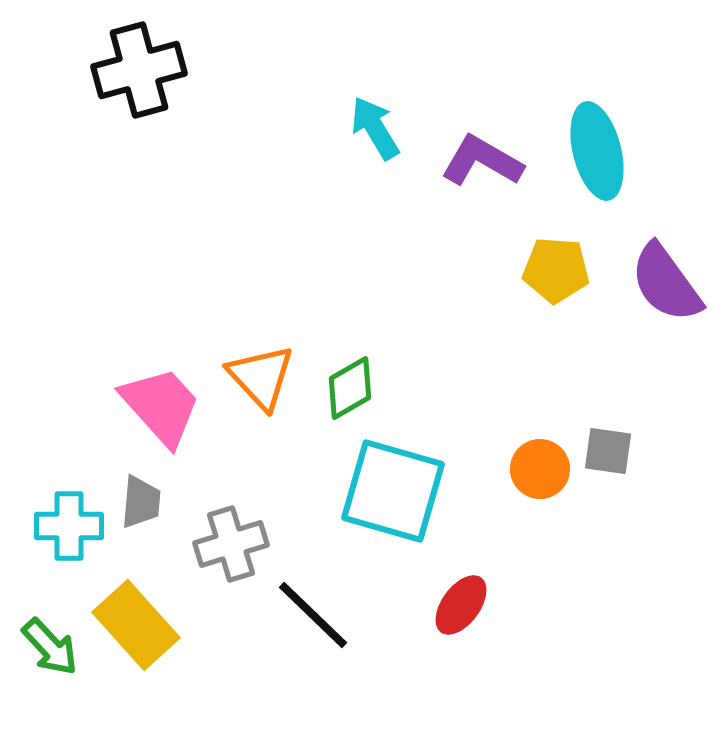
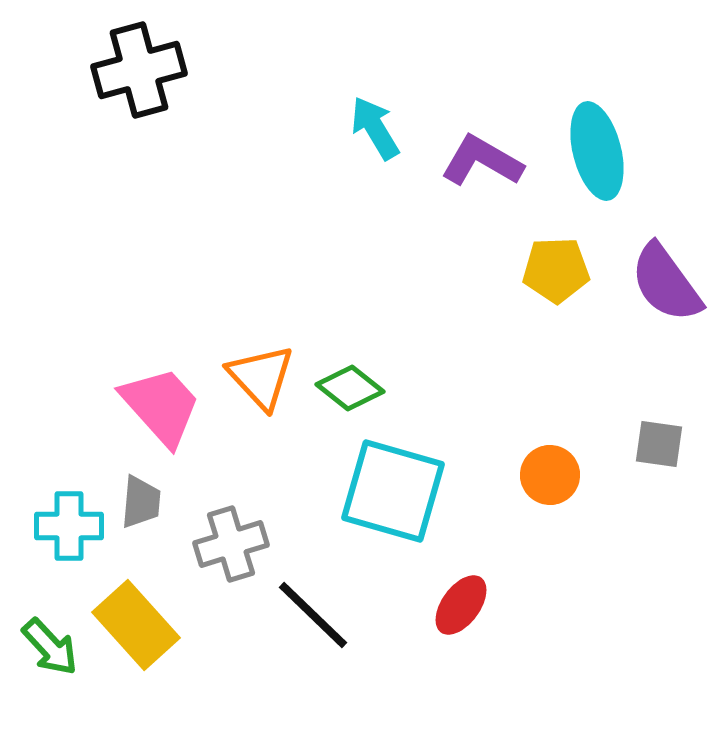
yellow pentagon: rotated 6 degrees counterclockwise
green diamond: rotated 68 degrees clockwise
gray square: moved 51 px right, 7 px up
orange circle: moved 10 px right, 6 px down
